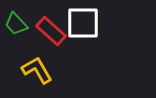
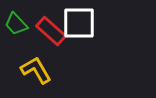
white square: moved 4 px left
yellow L-shape: moved 1 px left
